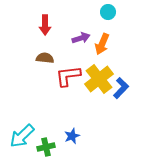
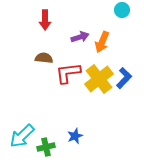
cyan circle: moved 14 px right, 2 px up
red arrow: moved 5 px up
purple arrow: moved 1 px left, 1 px up
orange arrow: moved 2 px up
brown semicircle: moved 1 px left
red L-shape: moved 3 px up
blue L-shape: moved 3 px right, 10 px up
blue star: moved 3 px right
